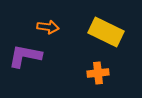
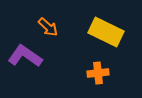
orange arrow: rotated 35 degrees clockwise
purple L-shape: rotated 24 degrees clockwise
